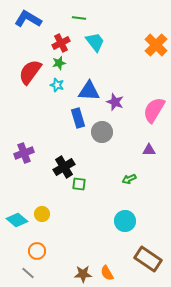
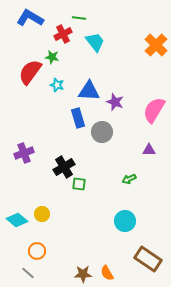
blue L-shape: moved 2 px right, 1 px up
red cross: moved 2 px right, 9 px up
green star: moved 7 px left, 6 px up; rotated 24 degrees clockwise
